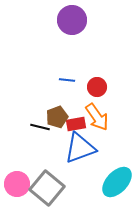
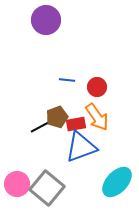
purple circle: moved 26 px left
black line: rotated 42 degrees counterclockwise
blue triangle: moved 1 px right, 1 px up
